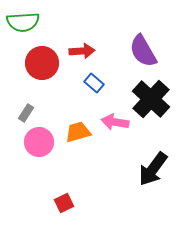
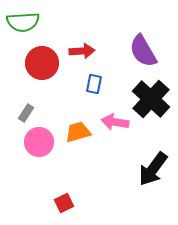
blue rectangle: moved 1 px down; rotated 60 degrees clockwise
